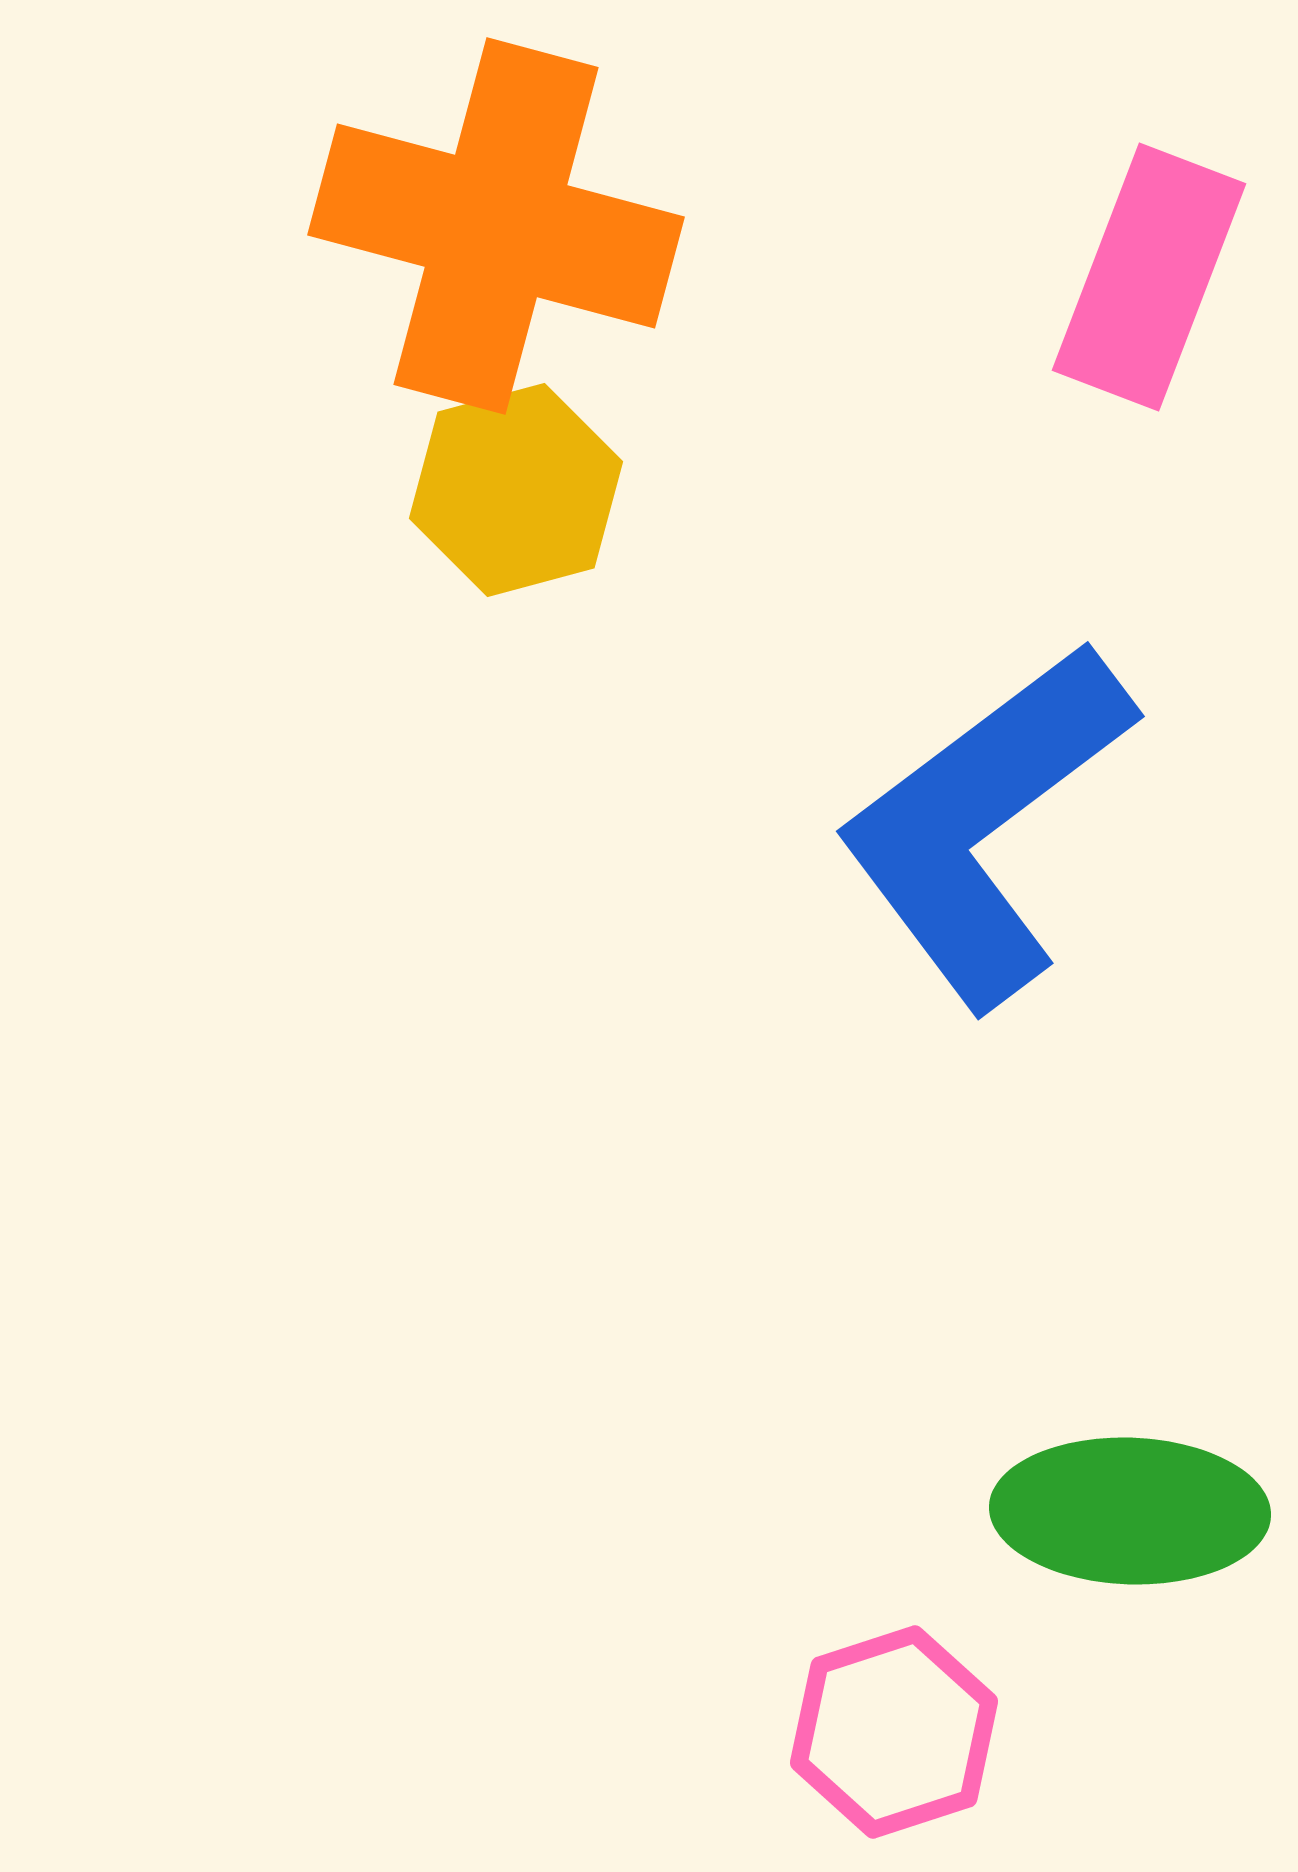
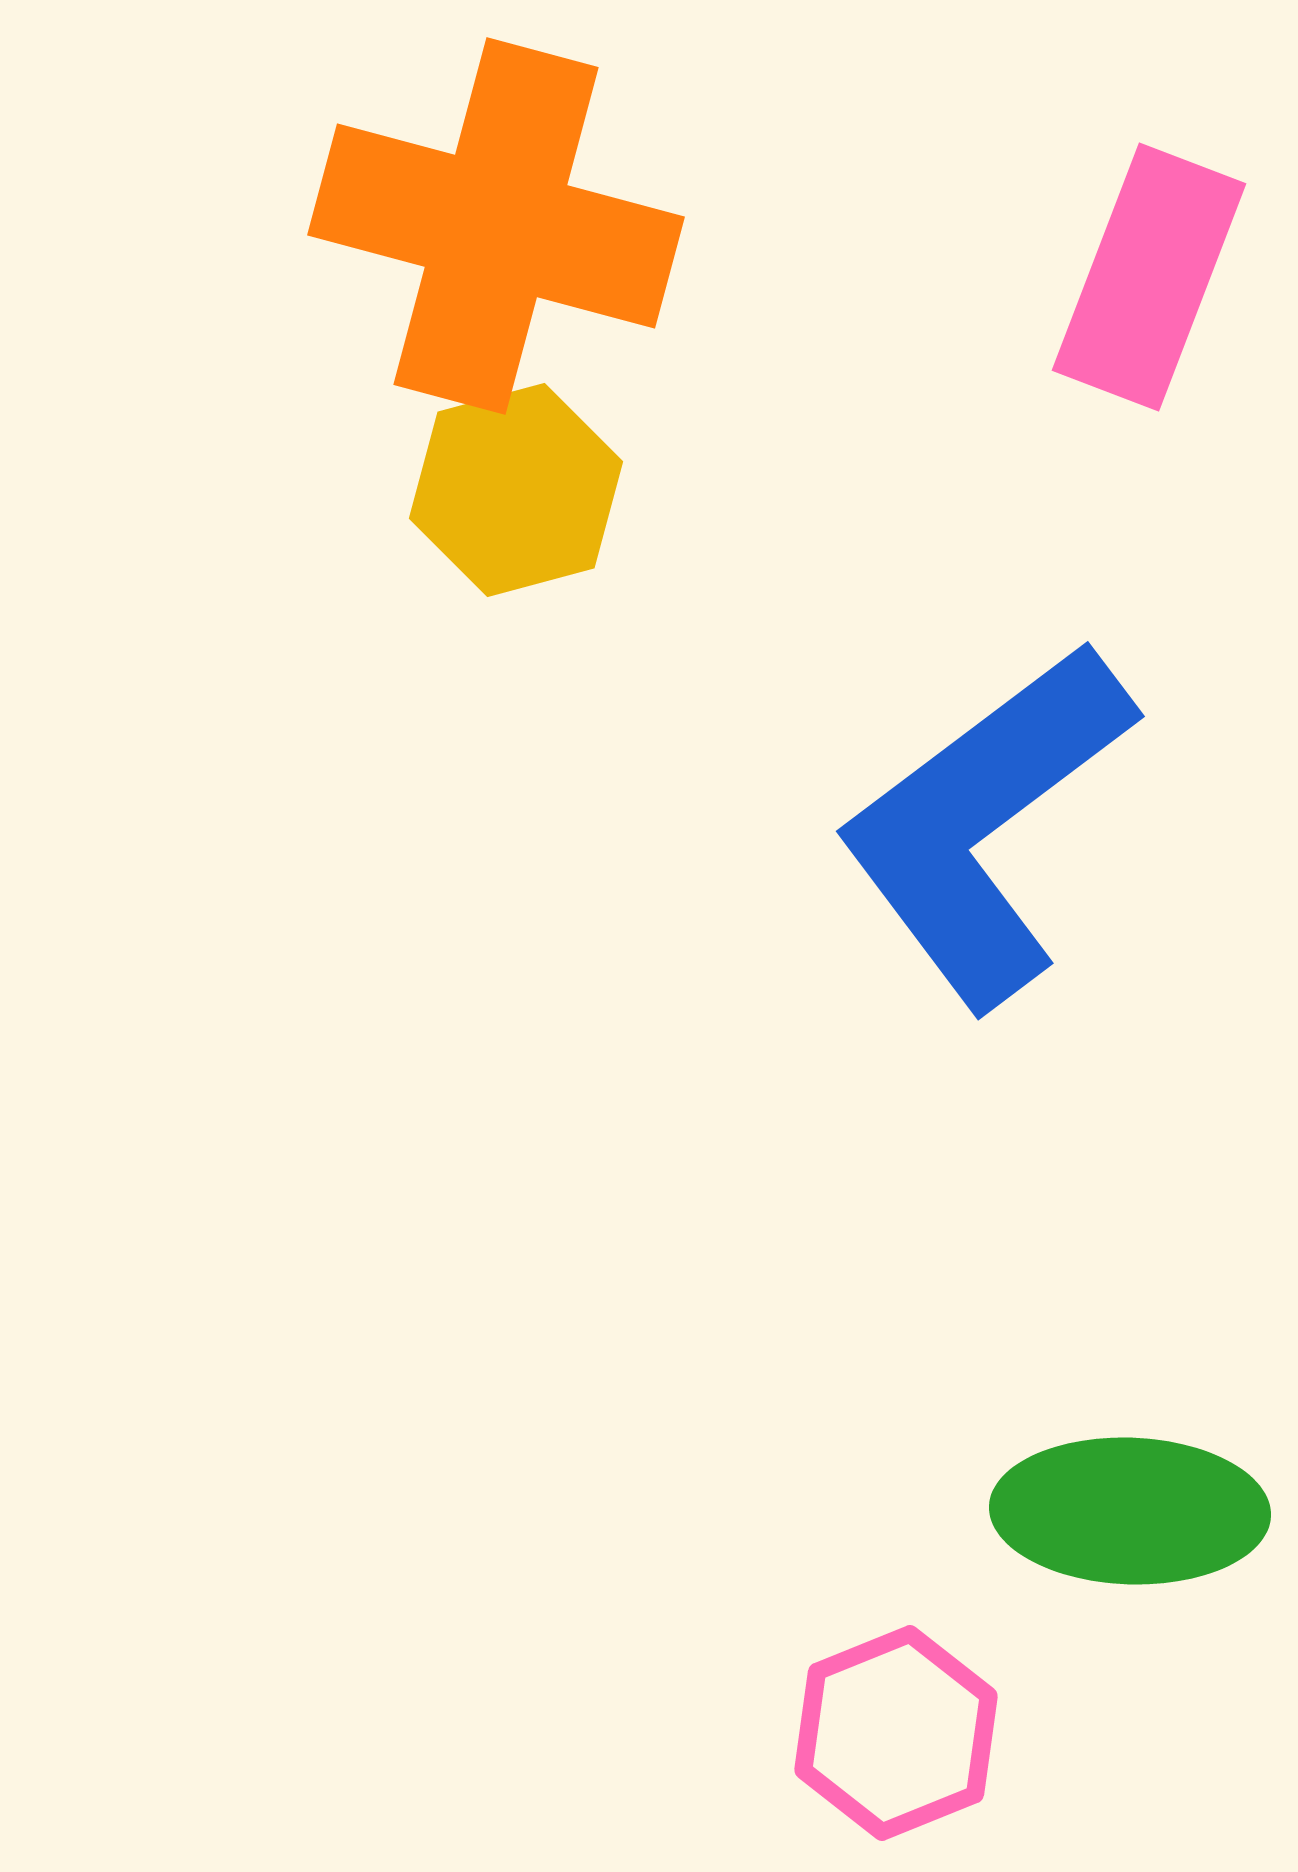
pink hexagon: moved 2 px right, 1 px down; rotated 4 degrees counterclockwise
